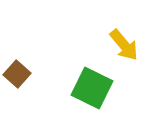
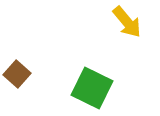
yellow arrow: moved 3 px right, 23 px up
